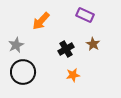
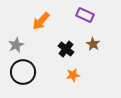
black cross: rotated 21 degrees counterclockwise
